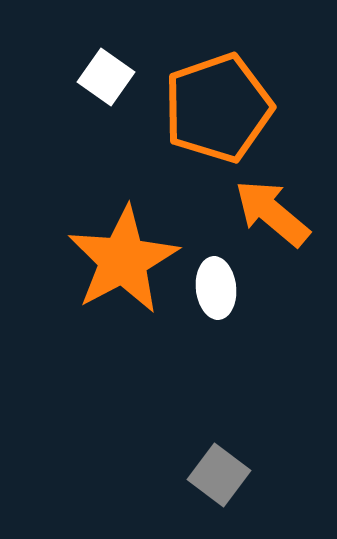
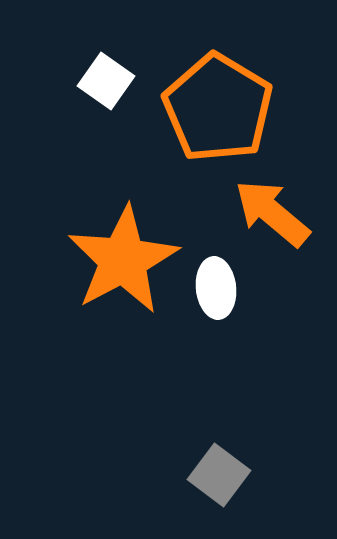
white square: moved 4 px down
orange pentagon: rotated 22 degrees counterclockwise
